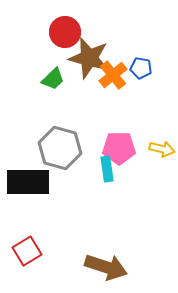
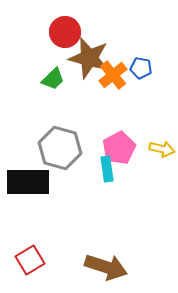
pink pentagon: rotated 28 degrees counterclockwise
red square: moved 3 px right, 9 px down
